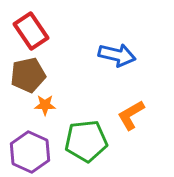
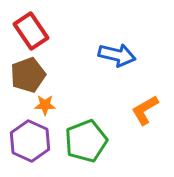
brown pentagon: rotated 8 degrees counterclockwise
orange L-shape: moved 14 px right, 5 px up
green pentagon: rotated 15 degrees counterclockwise
purple hexagon: moved 11 px up
